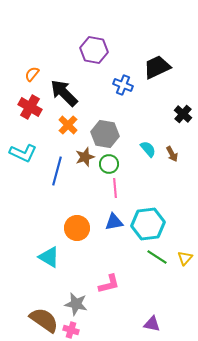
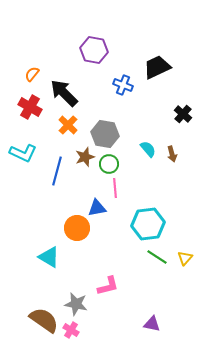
brown arrow: rotated 14 degrees clockwise
blue triangle: moved 17 px left, 14 px up
pink L-shape: moved 1 px left, 2 px down
pink cross: rotated 14 degrees clockwise
